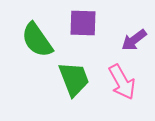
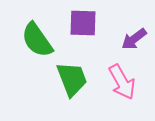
purple arrow: moved 1 px up
green trapezoid: moved 2 px left
